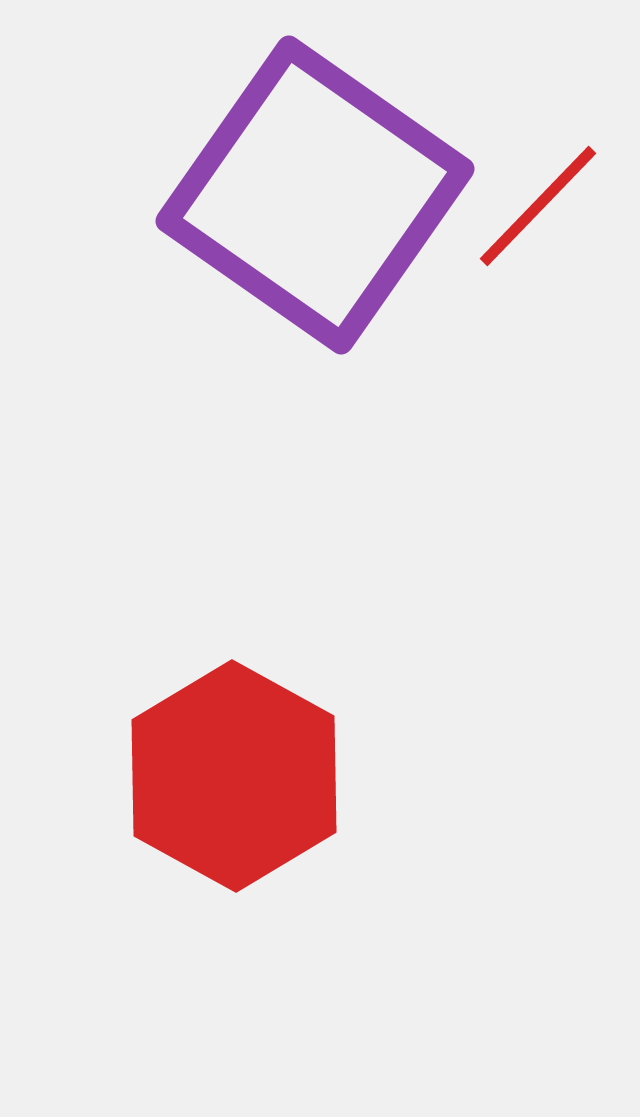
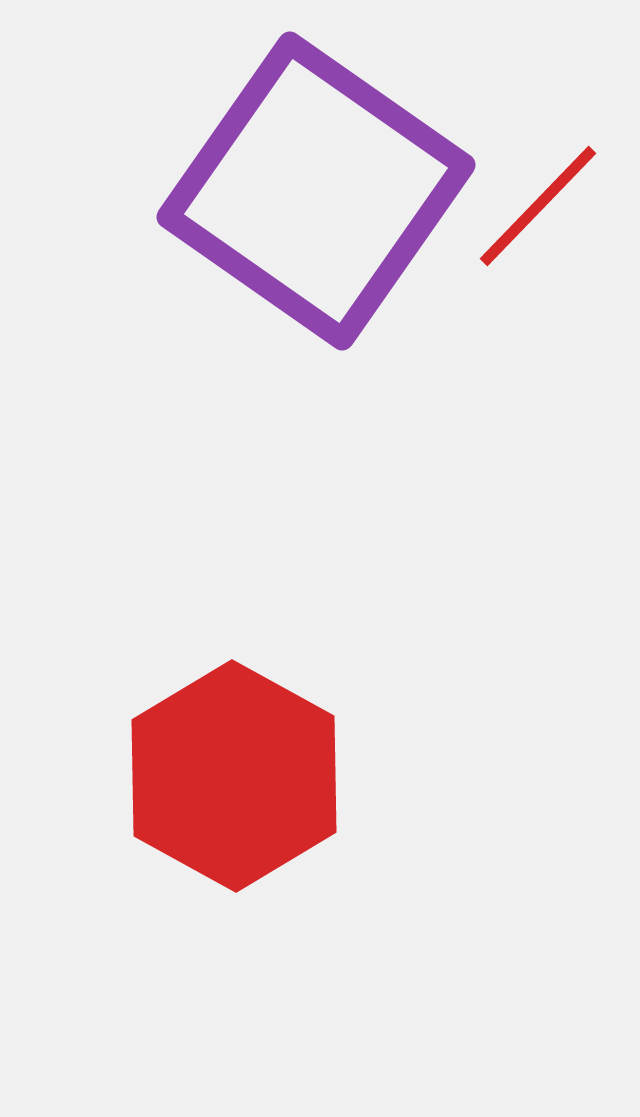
purple square: moved 1 px right, 4 px up
